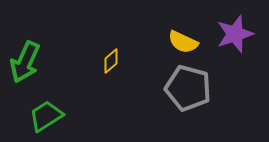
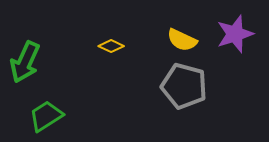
yellow semicircle: moved 1 px left, 2 px up
yellow diamond: moved 15 px up; rotated 65 degrees clockwise
gray pentagon: moved 4 px left, 2 px up
